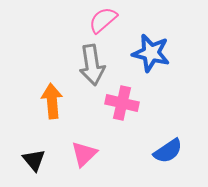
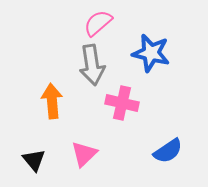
pink semicircle: moved 5 px left, 3 px down
